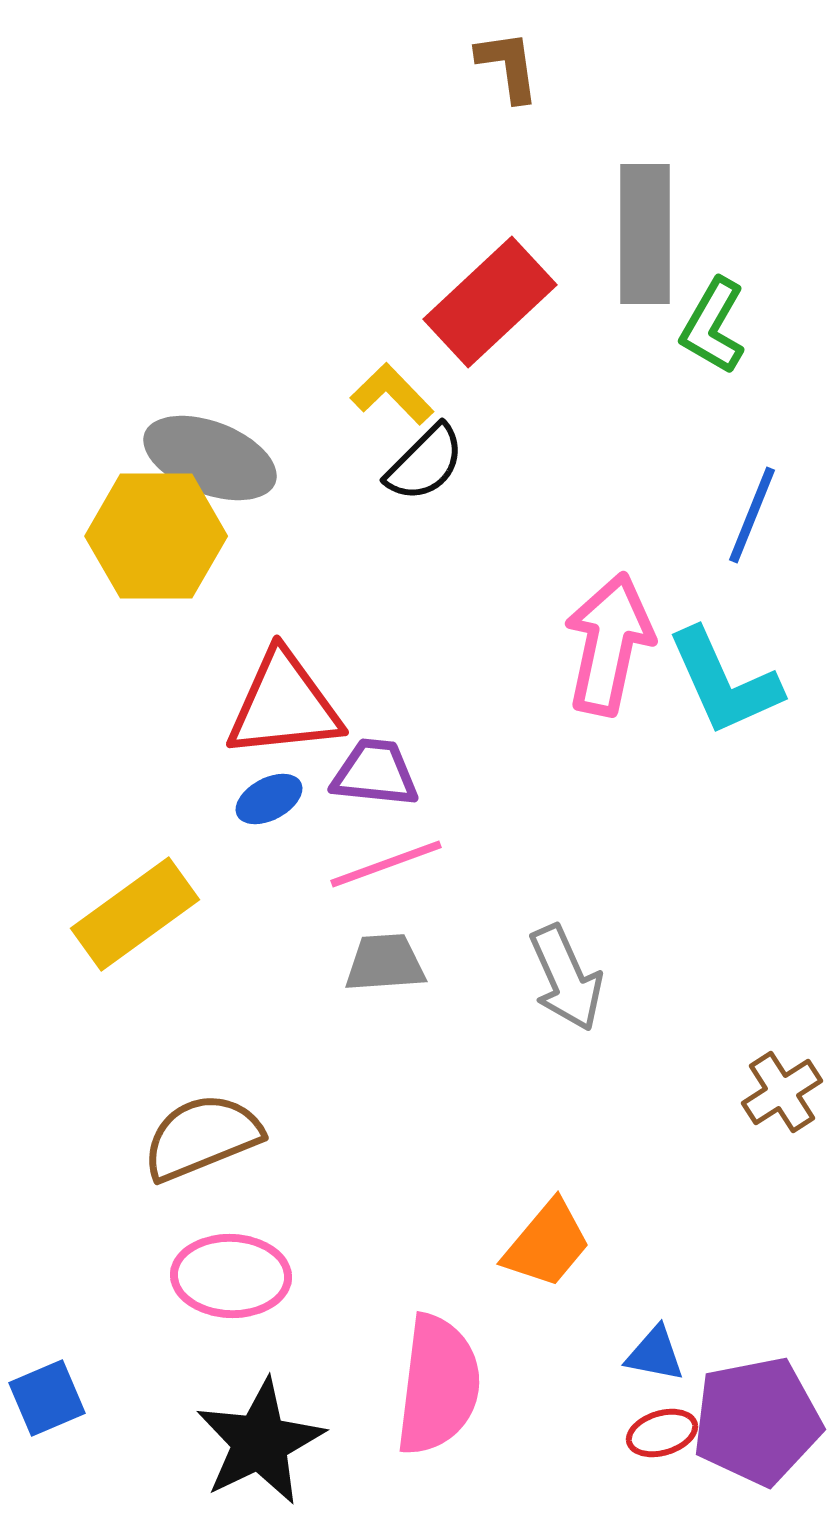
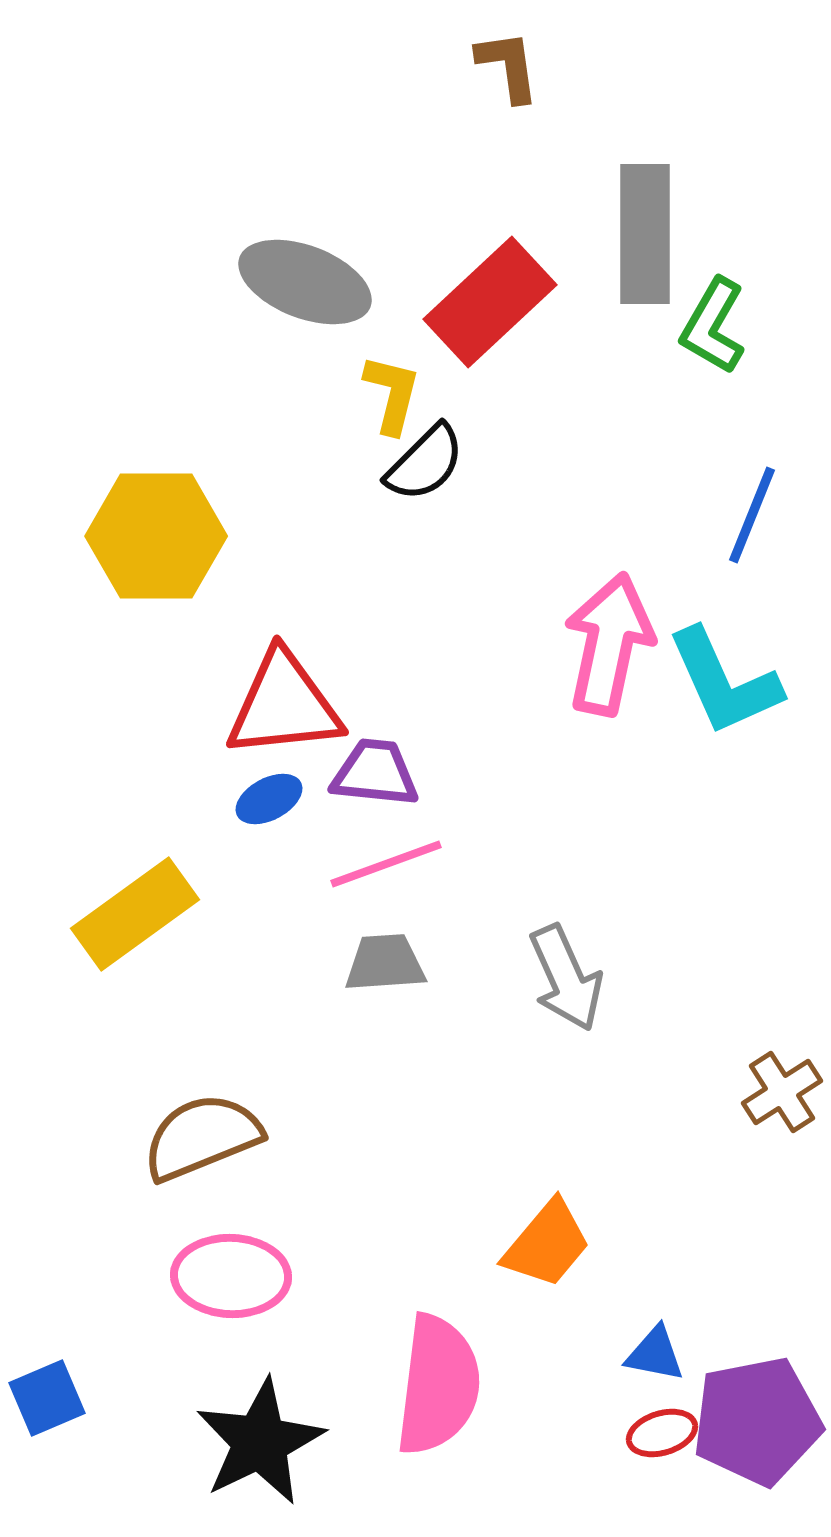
yellow L-shape: rotated 58 degrees clockwise
gray ellipse: moved 95 px right, 176 px up
